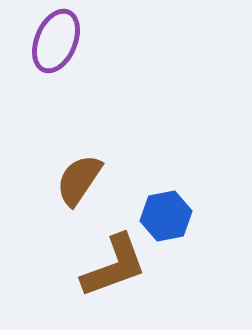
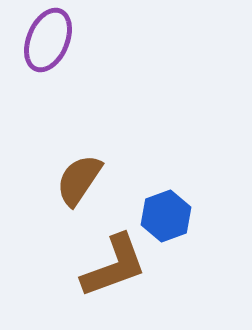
purple ellipse: moved 8 px left, 1 px up
blue hexagon: rotated 9 degrees counterclockwise
